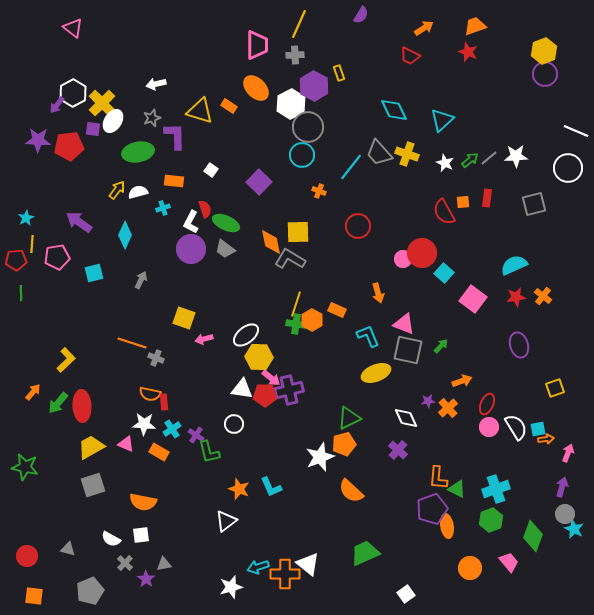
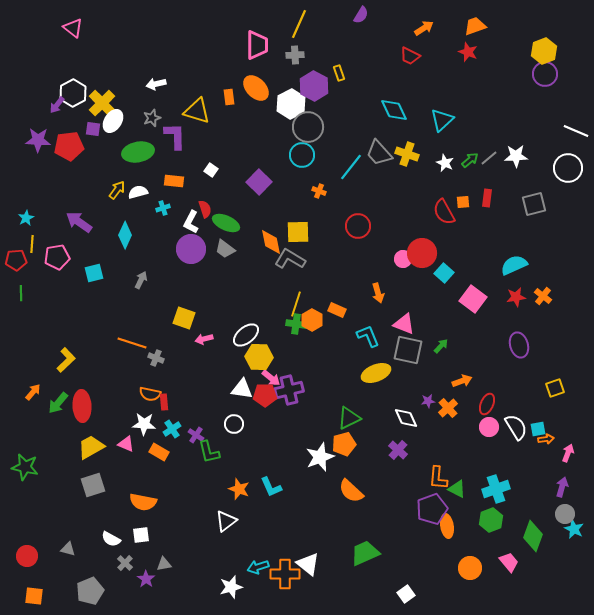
orange rectangle at (229, 106): moved 9 px up; rotated 49 degrees clockwise
yellow triangle at (200, 111): moved 3 px left
